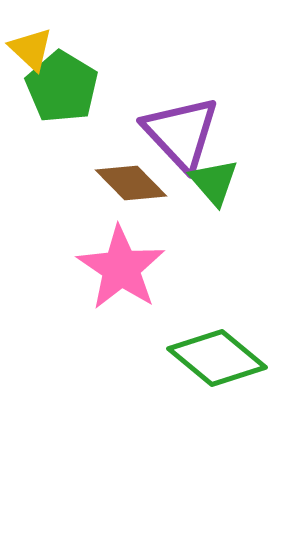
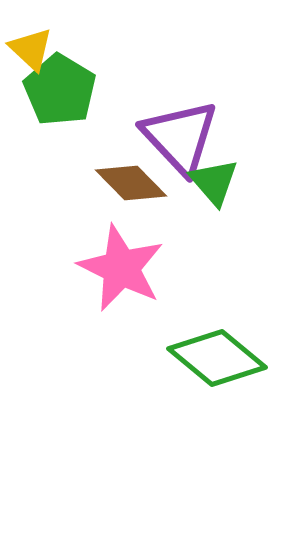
green pentagon: moved 2 px left, 3 px down
purple triangle: moved 1 px left, 4 px down
pink star: rotated 8 degrees counterclockwise
